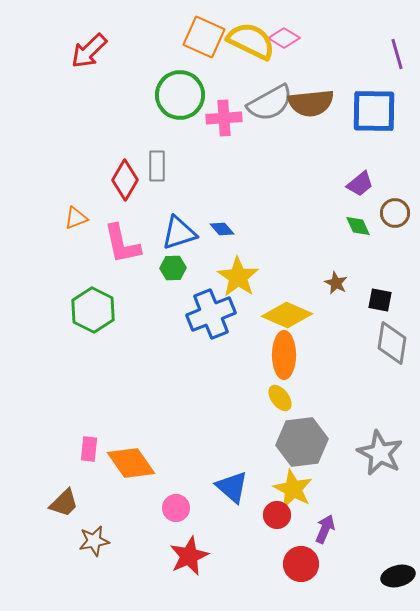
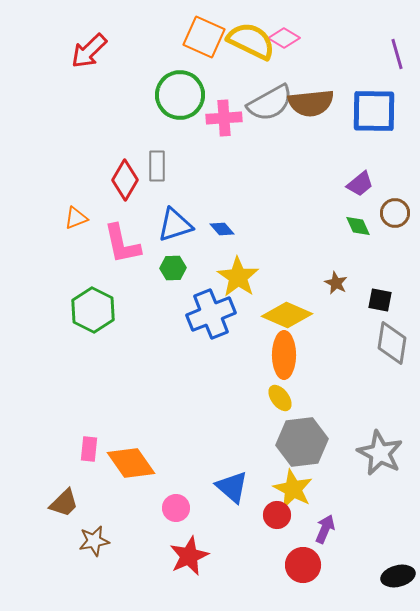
blue triangle at (179, 233): moved 4 px left, 8 px up
red circle at (301, 564): moved 2 px right, 1 px down
